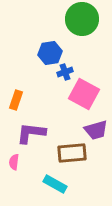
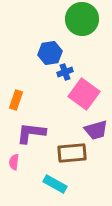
pink square: rotated 8 degrees clockwise
